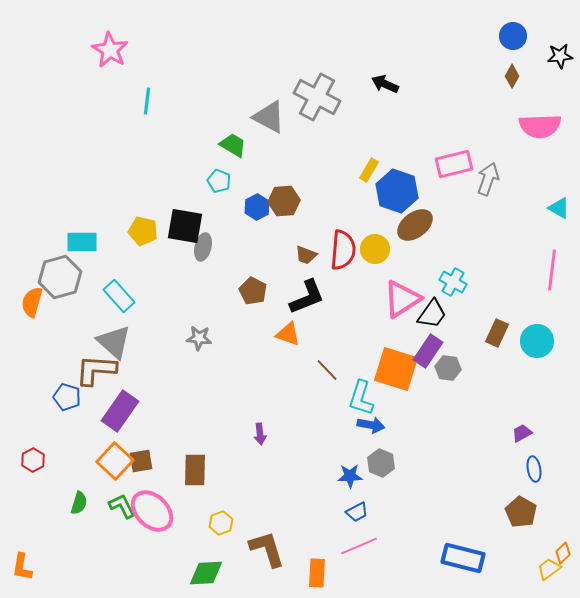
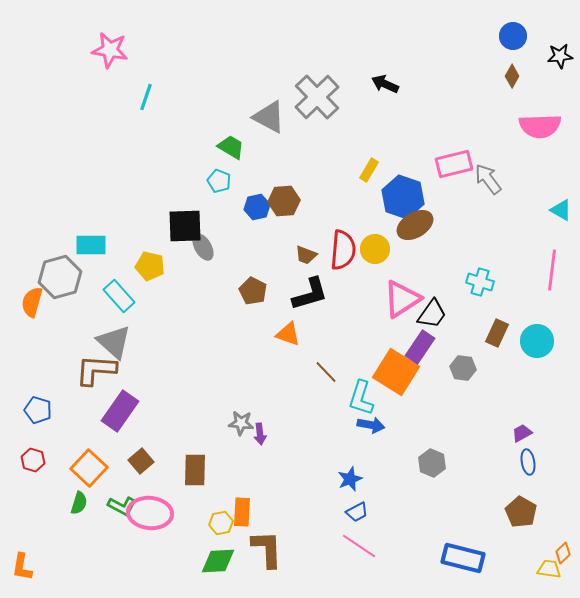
pink star at (110, 50): rotated 21 degrees counterclockwise
gray cross at (317, 97): rotated 18 degrees clockwise
cyan line at (147, 101): moved 1 px left, 4 px up; rotated 12 degrees clockwise
green trapezoid at (233, 145): moved 2 px left, 2 px down
gray arrow at (488, 179): rotated 56 degrees counterclockwise
blue hexagon at (397, 191): moved 6 px right, 6 px down
blue hexagon at (257, 207): rotated 15 degrees clockwise
cyan triangle at (559, 208): moved 2 px right, 2 px down
brown ellipse at (415, 225): rotated 6 degrees clockwise
black square at (185, 226): rotated 12 degrees counterclockwise
yellow pentagon at (143, 231): moved 7 px right, 35 px down
cyan rectangle at (82, 242): moved 9 px right, 3 px down
gray ellipse at (203, 247): rotated 44 degrees counterclockwise
cyan cross at (453, 282): moved 27 px right; rotated 12 degrees counterclockwise
black L-shape at (307, 297): moved 3 px right, 3 px up; rotated 6 degrees clockwise
gray star at (199, 338): moved 42 px right, 85 px down
purple rectangle at (428, 351): moved 8 px left, 4 px up
gray hexagon at (448, 368): moved 15 px right
orange square at (396, 369): moved 3 px down; rotated 15 degrees clockwise
brown line at (327, 370): moved 1 px left, 2 px down
blue pentagon at (67, 397): moved 29 px left, 13 px down
red hexagon at (33, 460): rotated 15 degrees counterclockwise
orange square at (115, 461): moved 26 px left, 7 px down
brown square at (141, 461): rotated 30 degrees counterclockwise
gray hexagon at (381, 463): moved 51 px right
blue ellipse at (534, 469): moved 6 px left, 7 px up
blue star at (350, 476): moved 3 px down; rotated 20 degrees counterclockwise
green L-shape at (122, 506): rotated 144 degrees clockwise
pink ellipse at (152, 511): moved 2 px left, 2 px down; rotated 39 degrees counterclockwise
yellow hexagon at (221, 523): rotated 10 degrees clockwise
pink line at (359, 546): rotated 57 degrees clockwise
brown L-shape at (267, 549): rotated 15 degrees clockwise
yellow trapezoid at (549, 569): rotated 45 degrees clockwise
green diamond at (206, 573): moved 12 px right, 12 px up
orange rectangle at (317, 573): moved 75 px left, 61 px up
